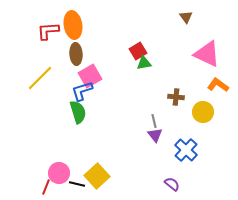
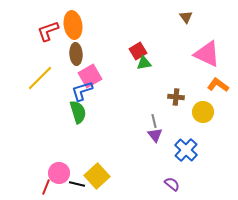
red L-shape: rotated 15 degrees counterclockwise
